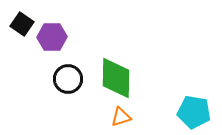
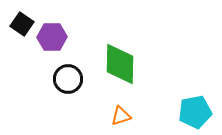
green diamond: moved 4 px right, 14 px up
cyan pentagon: moved 1 px right; rotated 20 degrees counterclockwise
orange triangle: moved 1 px up
